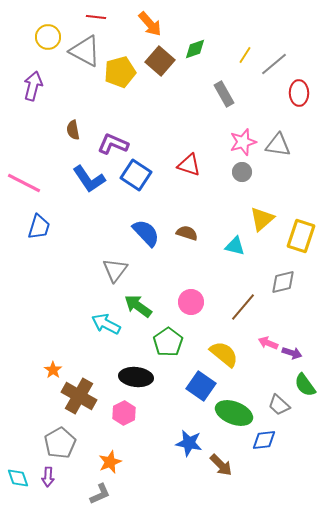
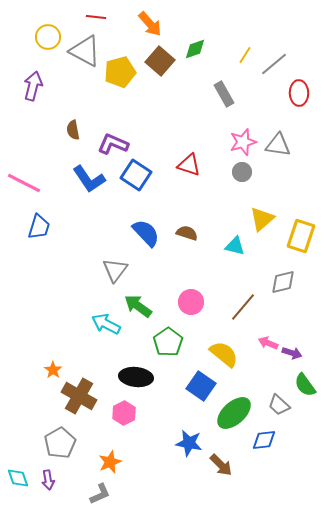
green ellipse at (234, 413): rotated 63 degrees counterclockwise
purple arrow at (48, 477): moved 3 px down; rotated 12 degrees counterclockwise
